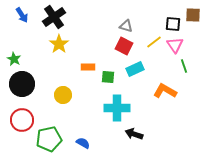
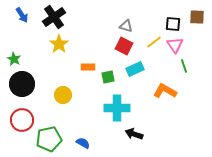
brown square: moved 4 px right, 2 px down
green square: rotated 16 degrees counterclockwise
